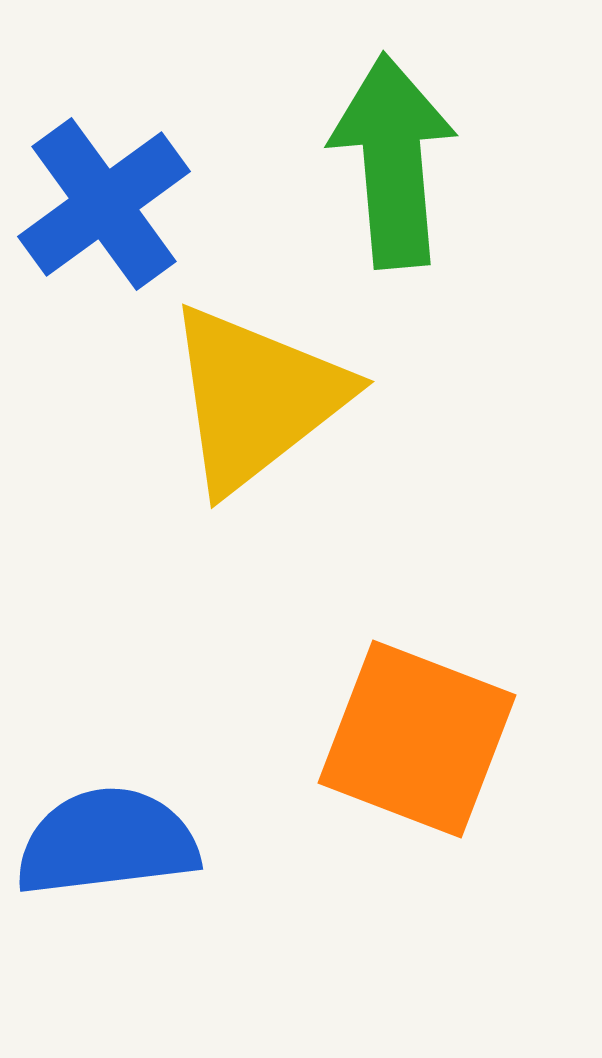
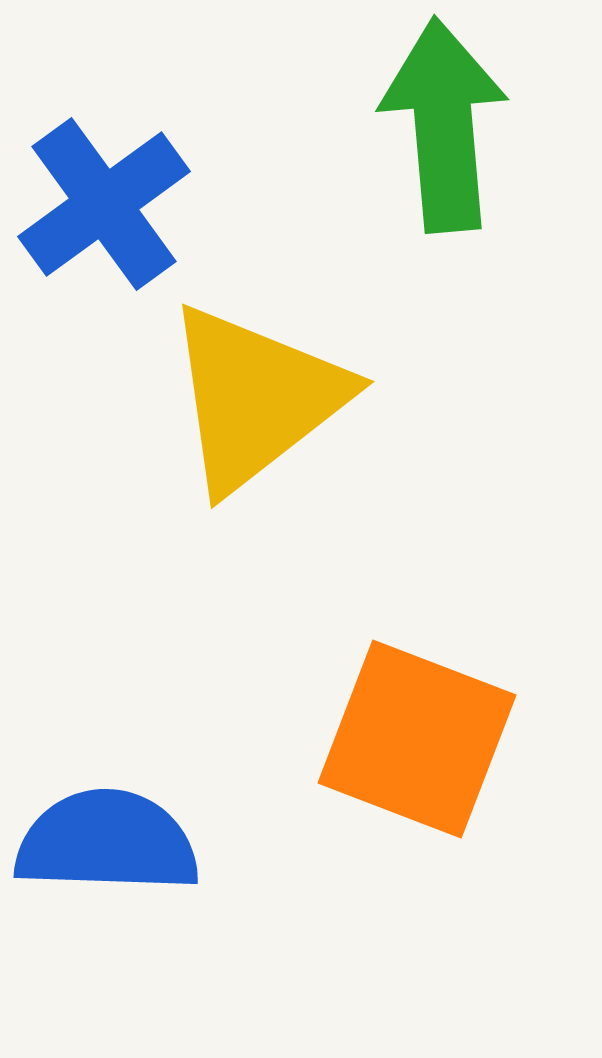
green arrow: moved 51 px right, 36 px up
blue semicircle: rotated 9 degrees clockwise
